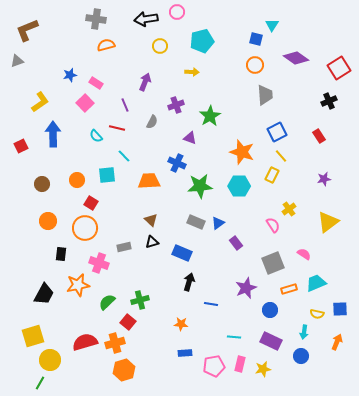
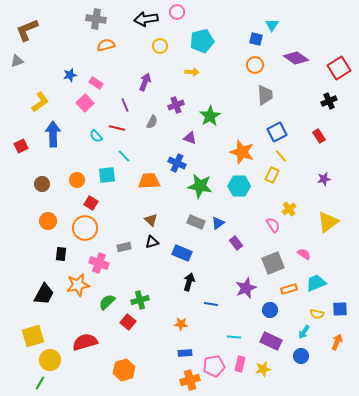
green star at (200, 186): rotated 15 degrees clockwise
cyan arrow at (304, 332): rotated 24 degrees clockwise
orange cross at (115, 343): moved 75 px right, 37 px down
